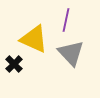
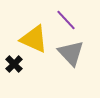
purple line: rotated 55 degrees counterclockwise
